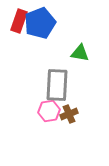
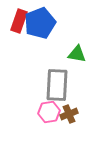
green triangle: moved 3 px left, 1 px down
pink hexagon: moved 1 px down
